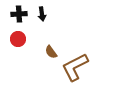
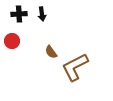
red circle: moved 6 px left, 2 px down
